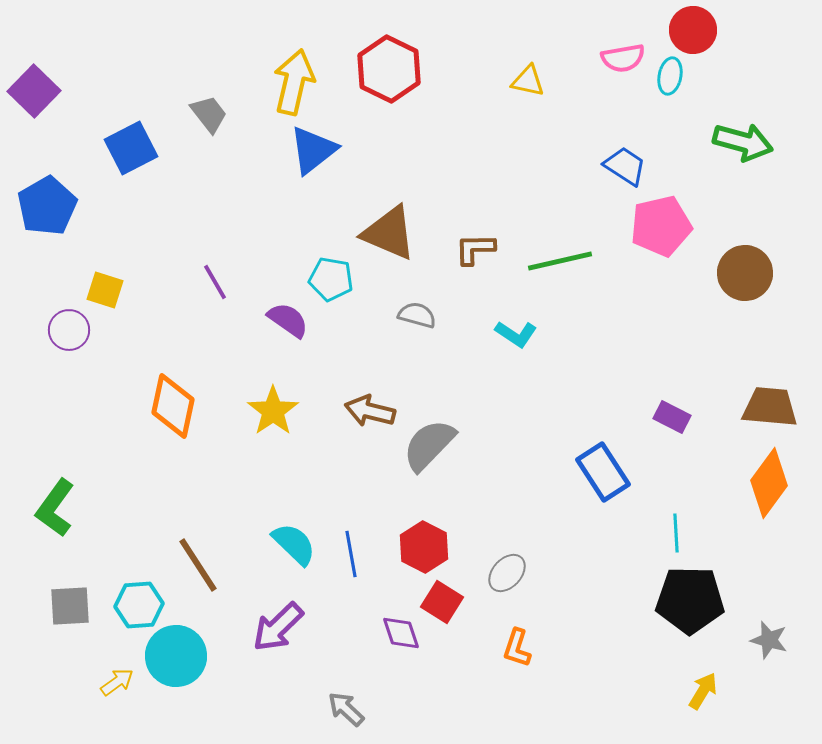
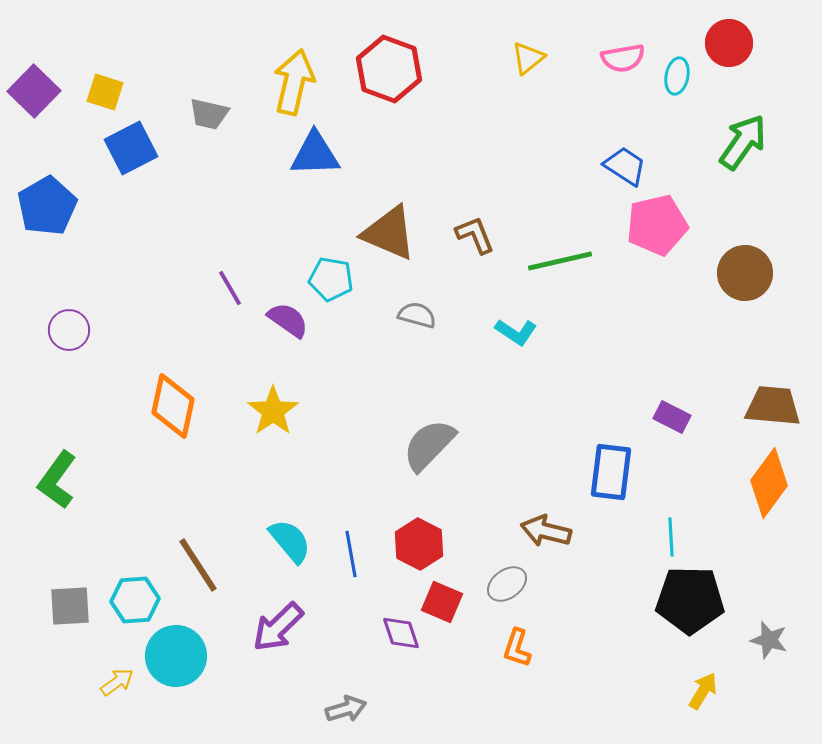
red circle at (693, 30): moved 36 px right, 13 px down
red hexagon at (389, 69): rotated 6 degrees counterclockwise
cyan ellipse at (670, 76): moved 7 px right
yellow triangle at (528, 81): moved 23 px up; rotated 51 degrees counterclockwise
gray trapezoid at (209, 114): rotated 141 degrees clockwise
green arrow at (743, 142): rotated 70 degrees counterclockwise
blue triangle at (313, 150): moved 2 px right, 4 px down; rotated 36 degrees clockwise
pink pentagon at (661, 226): moved 4 px left, 1 px up
brown L-shape at (475, 249): moved 14 px up; rotated 69 degrees clockwise
purple line at (215, 282): moved 15 px right, 6 px down
yellow square at (105, 290): moved 198 px up
cyan L-shape at (516, 334): moved 2 px up
brown trapezoid at (770, 407): moved 3 px right, 1 px up
brown arrow at (370, 411): moved 176 px right, 120 px down
blue rectangle at (603, 472): moved 8 px right; rotated 40 degrees clockwise
green L-shape at (55, 508): moved 2 px right, 28 px up
cyan line at (676, 533): moved 5 px left, 4 px down
cyan semicircle at (294, 544): moved 4 px left, 3 px up; rotated 6 degrees clockwise
red hexagon at (424, 547): moved 5 px left, 3 px up
gray ellipse at (507, 573): moved 11 px down; rotated 12 degrees clockwise
red square at (442, 602): rotated 9 degrees counterclockwise
cyan hexagon at (139, 605): moved 4 px left, 5 px up
gray arrow at (346, 709): rotated 120 degrees clockwise
